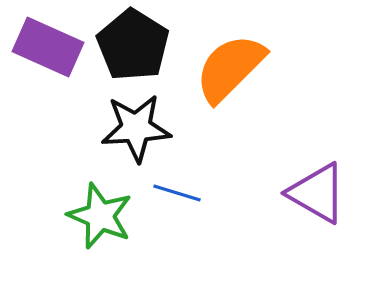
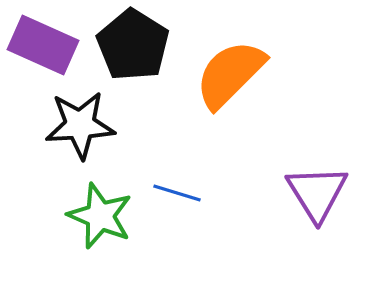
purple rectangle: moved 5 px left, 2 px up
orange semicircle: moved 6 px down
black star: moved 56 px left, 3 px up
purple triangle: rotated 28 degrees clockwise
